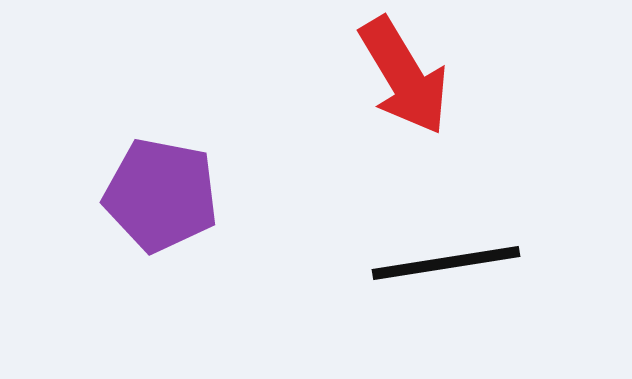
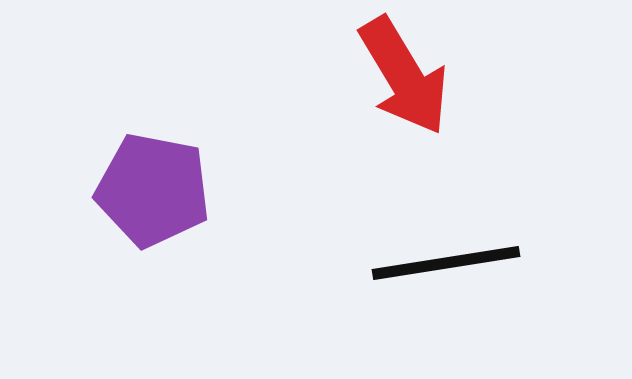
purple pentagon: moved 8 px left, 5 px up
